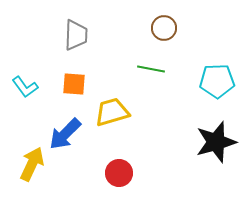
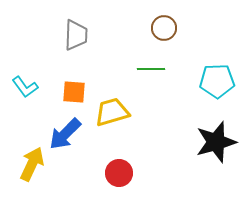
green line: rotated 12 degrees counterclockwise
orange square: moved 8 px down
